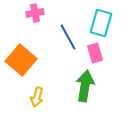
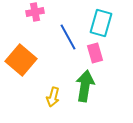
pink cross: moved 1 px up
yellow arrow: moved 16 px right
